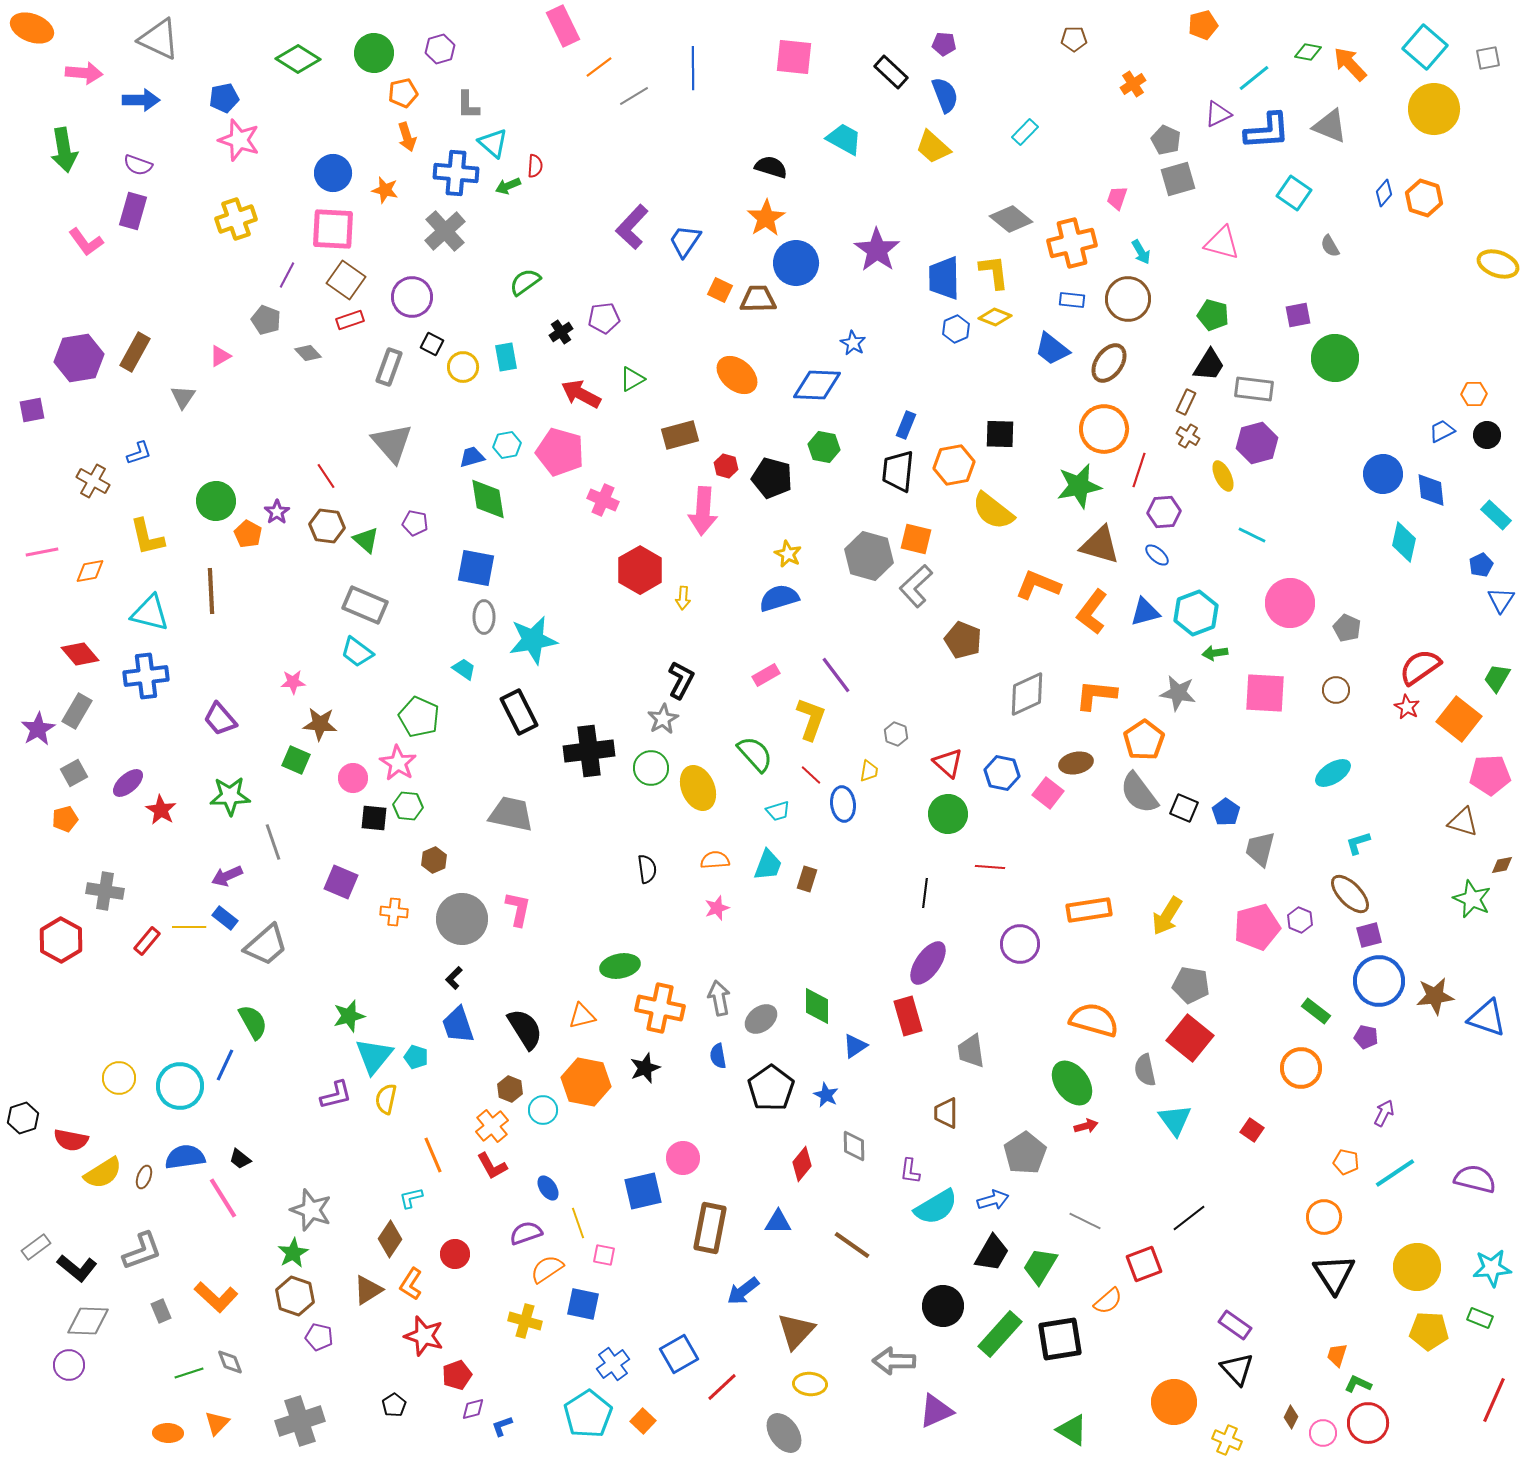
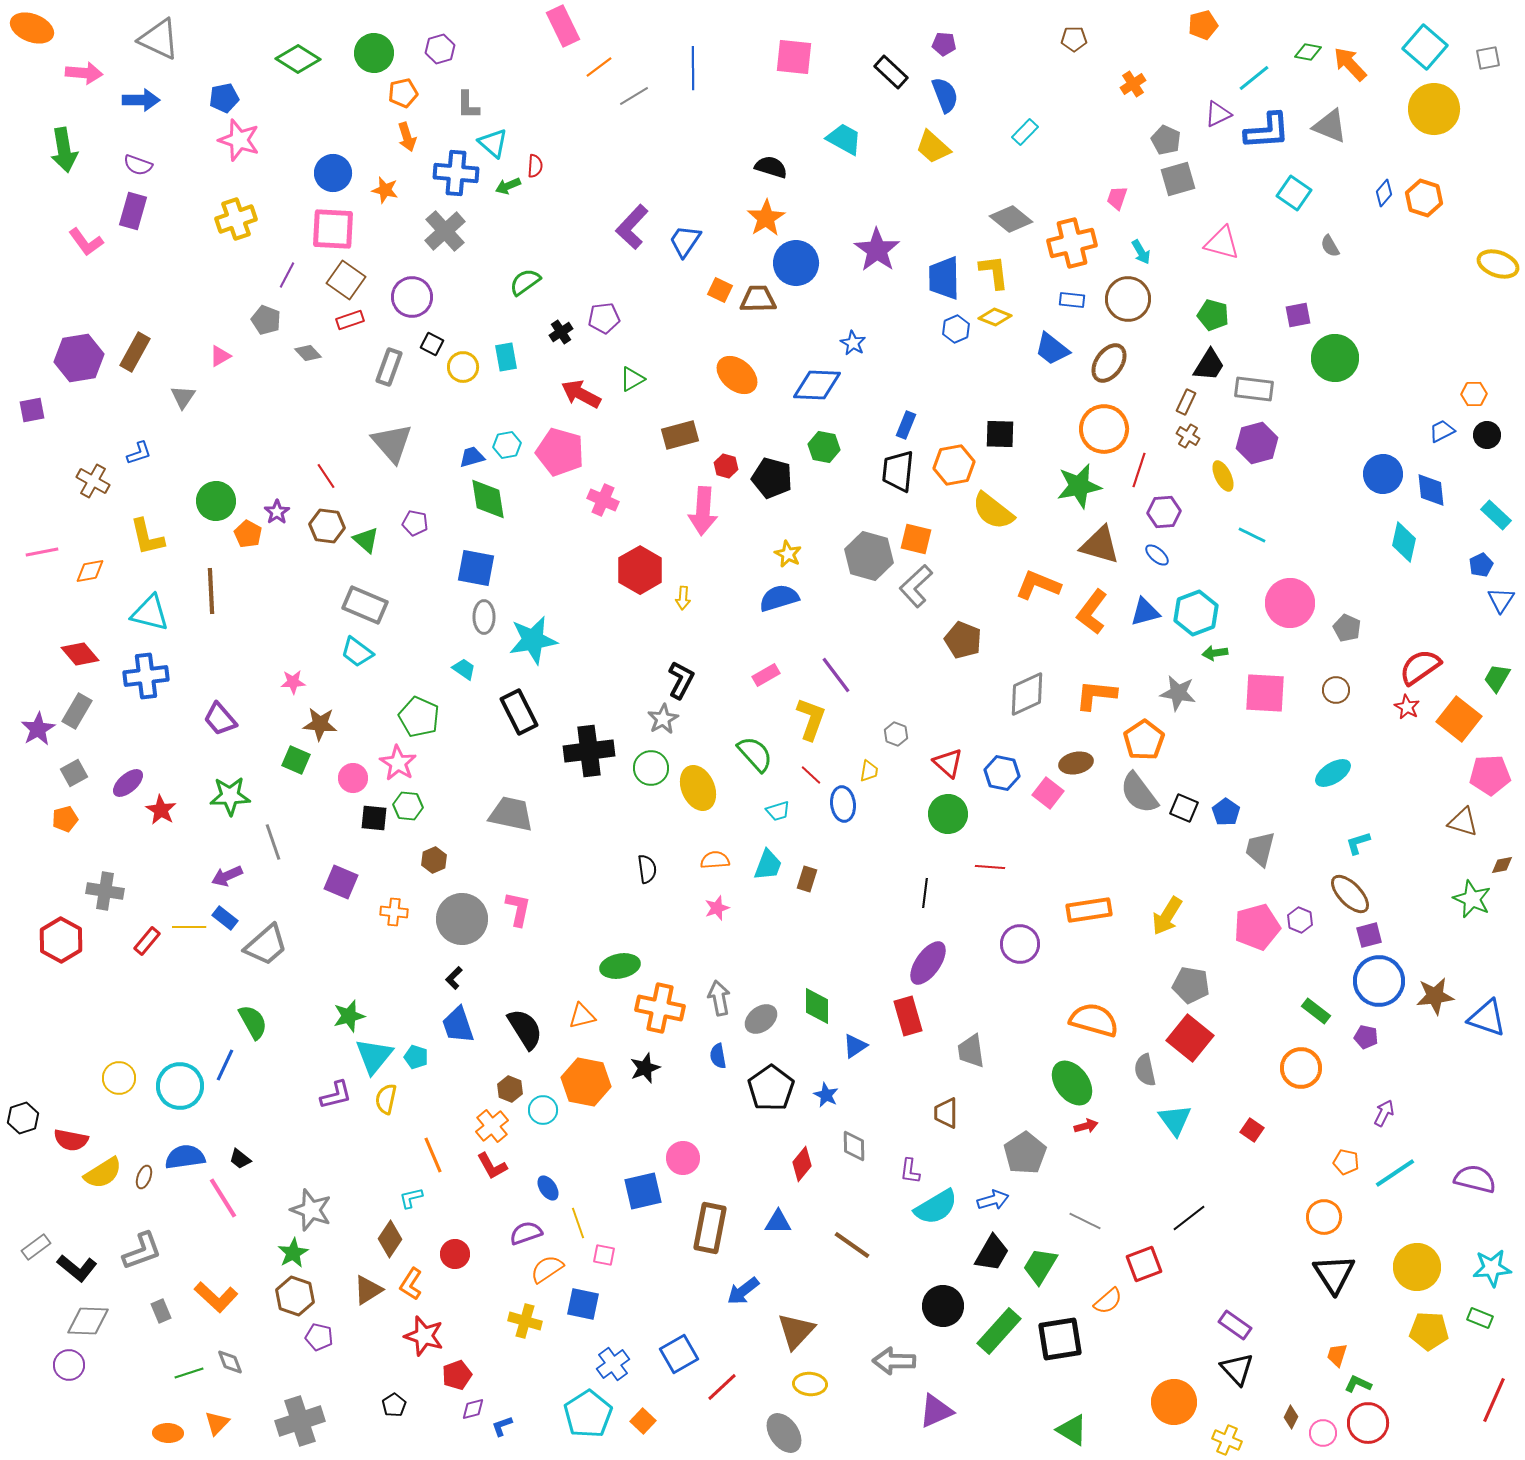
green rectangle at (1000, 1334): moved 1 px left, 3 px up
